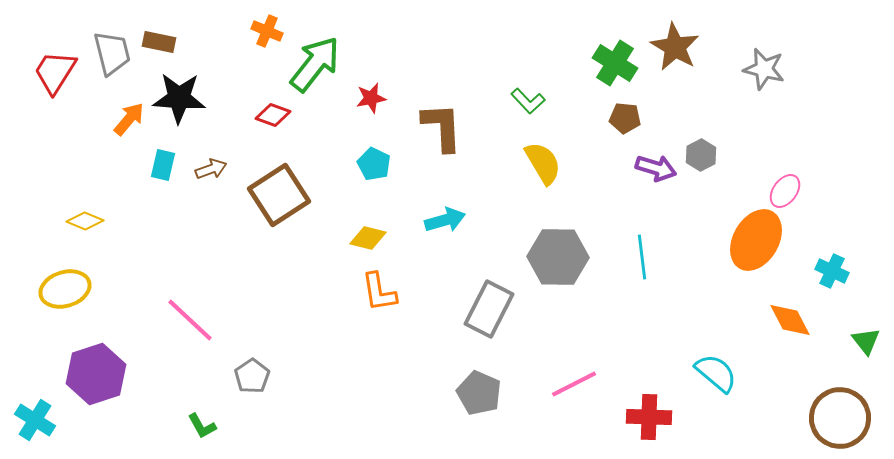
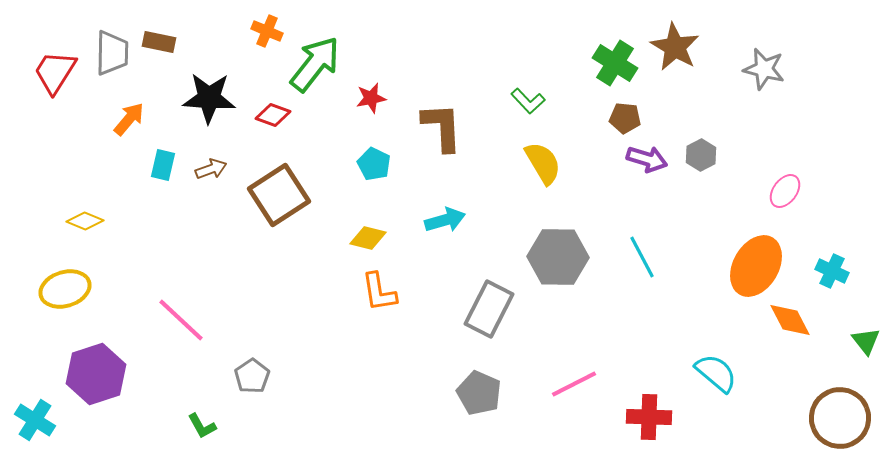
gray trapezoid at (112, 53): rotated 15 degrees clockwise
black star at (179, 98): moved 30 px right
purple arrow at (656, 168): moved 9 px left, 9 px up
orange ellipse at (756, 240): moved 26 px down
cyan line at (642, 257): rotated 21 degrees counterclockwise
pink line at (190, 320): moved 9 px left
